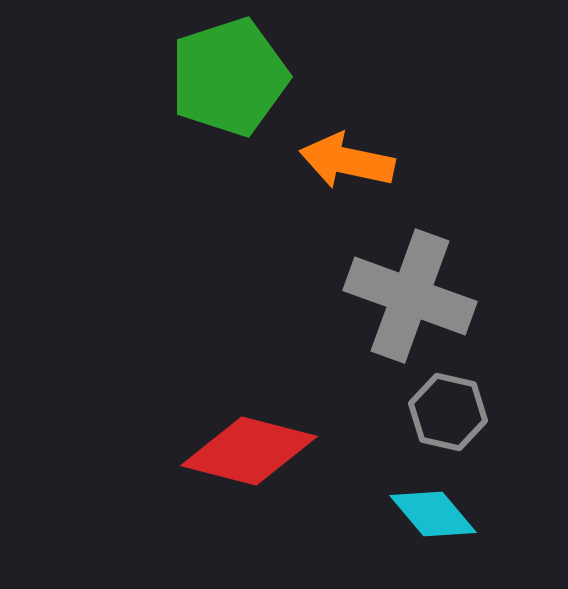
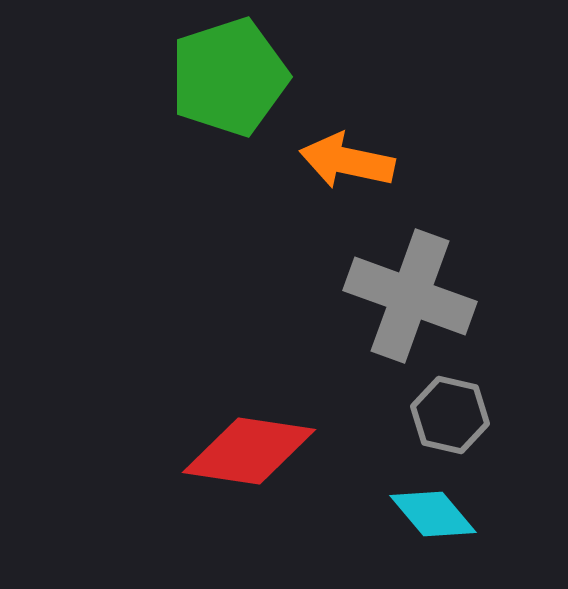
gray hexagon: moved 2 px right, 3 px down
red diamond: rotated 6 degrees counterclockwise
